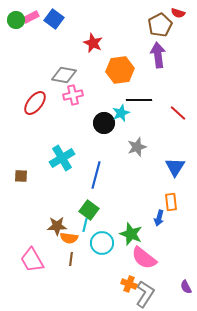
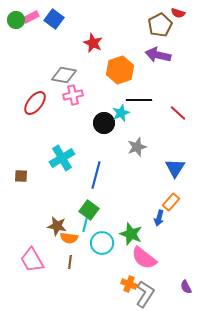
purple arrow: rotated 70 degrees counterclockwise
orange hexagon: rotated 12 degrees counterclockwise
blue triangle: moved 1 px down
orange rectangle: rotated 48 degrees clockwise
brown star: rotated 12 degrees clockwise
brown line: moved 1 px left, 3 px down
